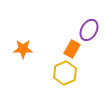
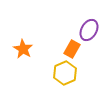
orange star: rotated 30 degrees clockwise
